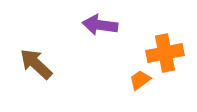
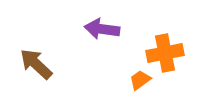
purple arrow: moved 2 px right, 4 px down
